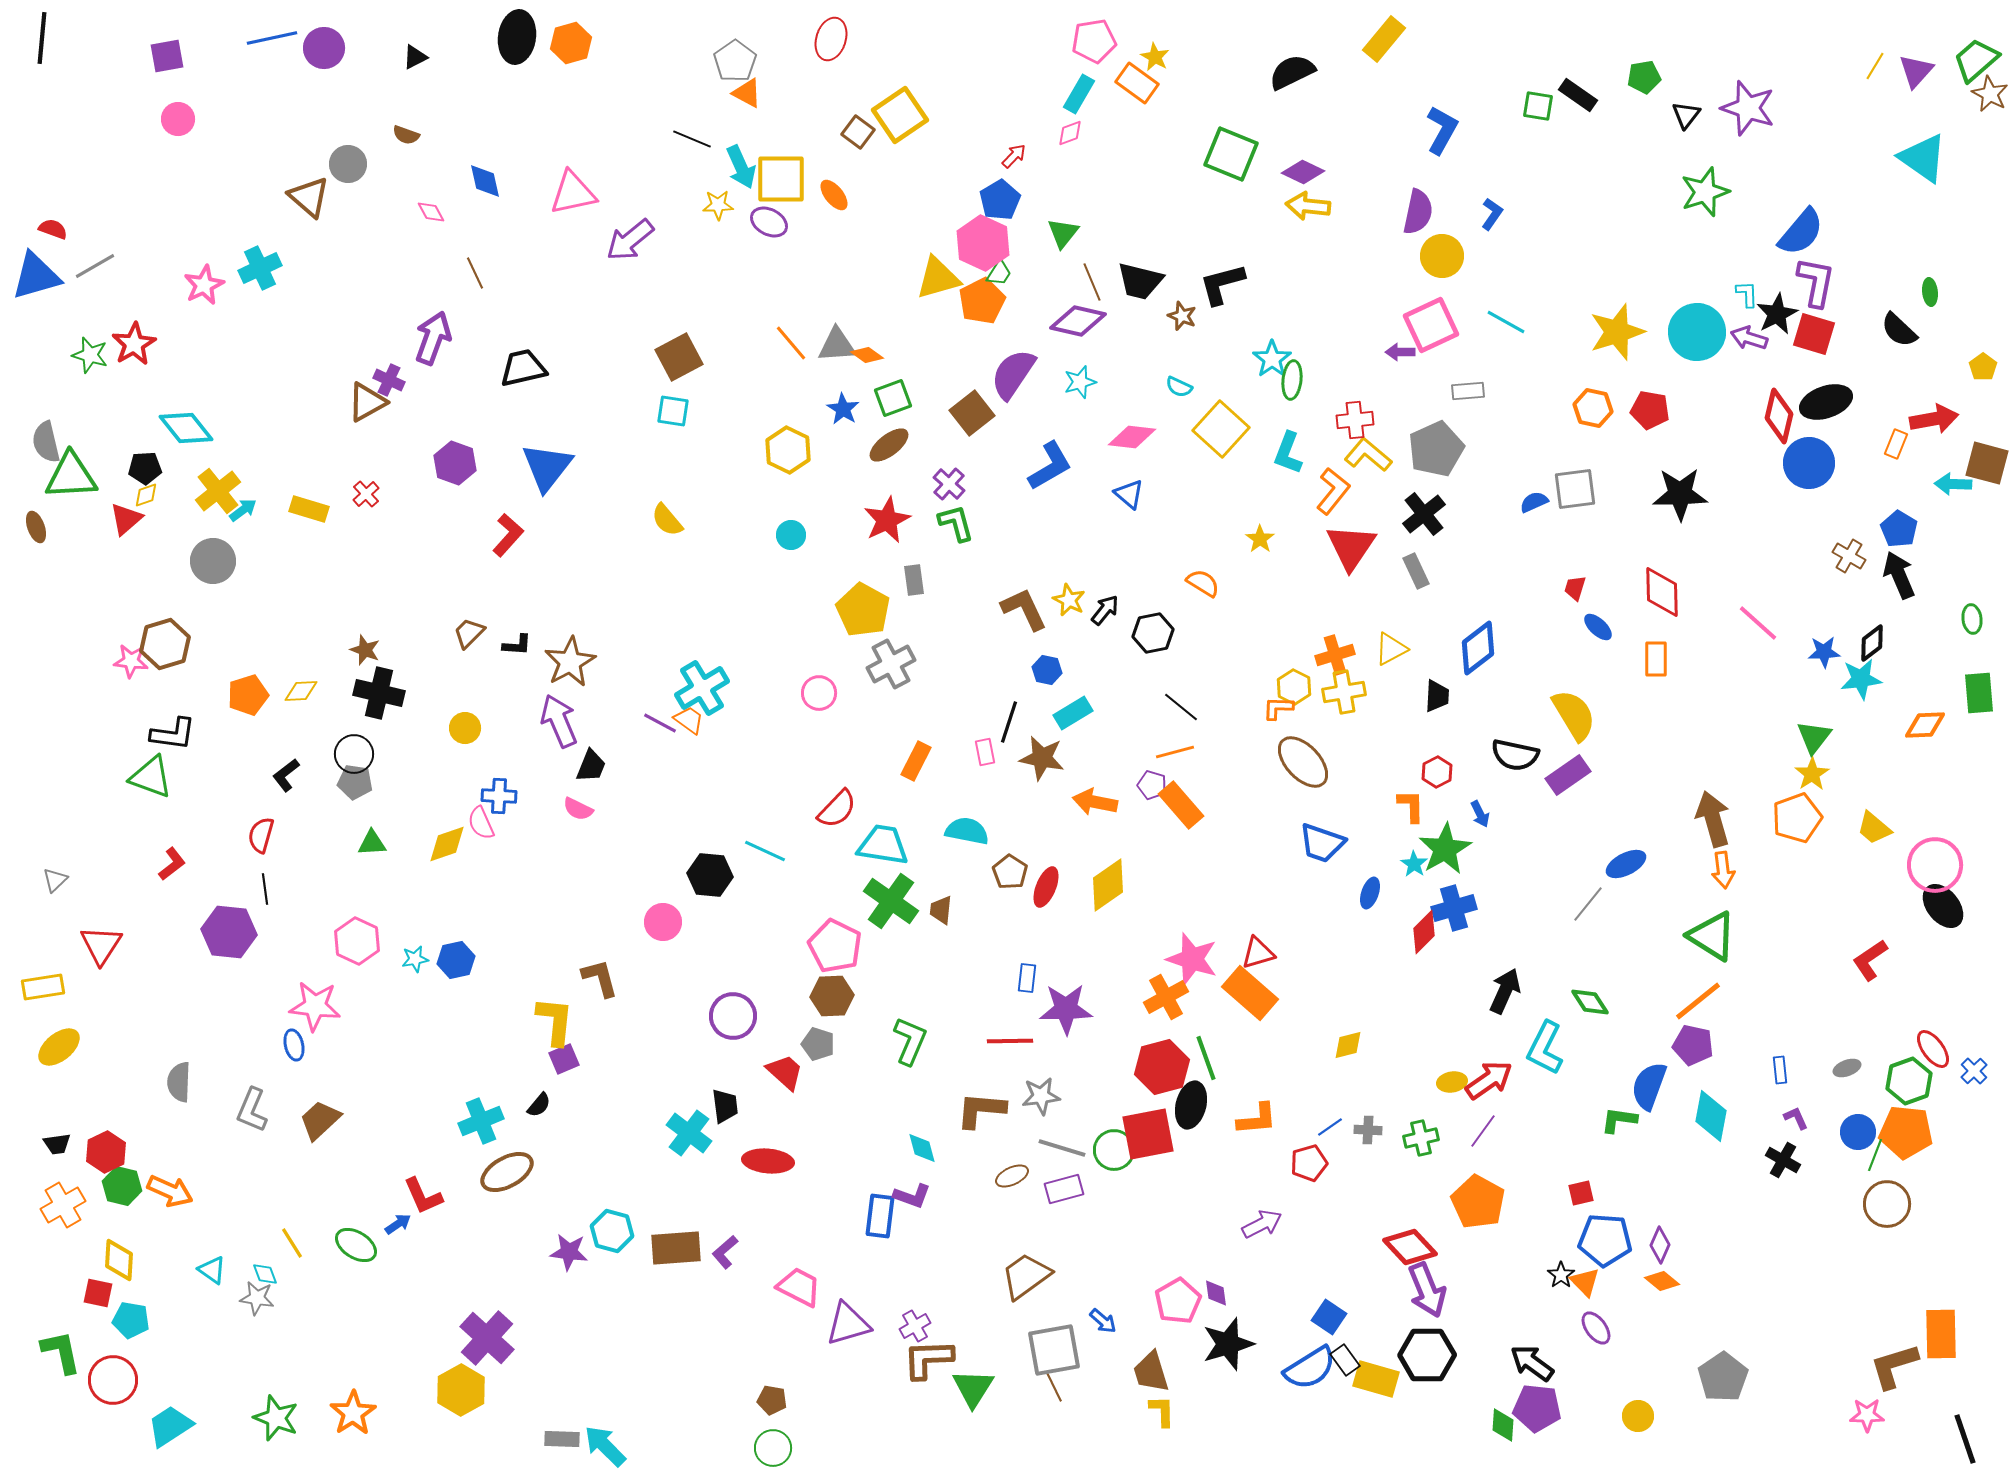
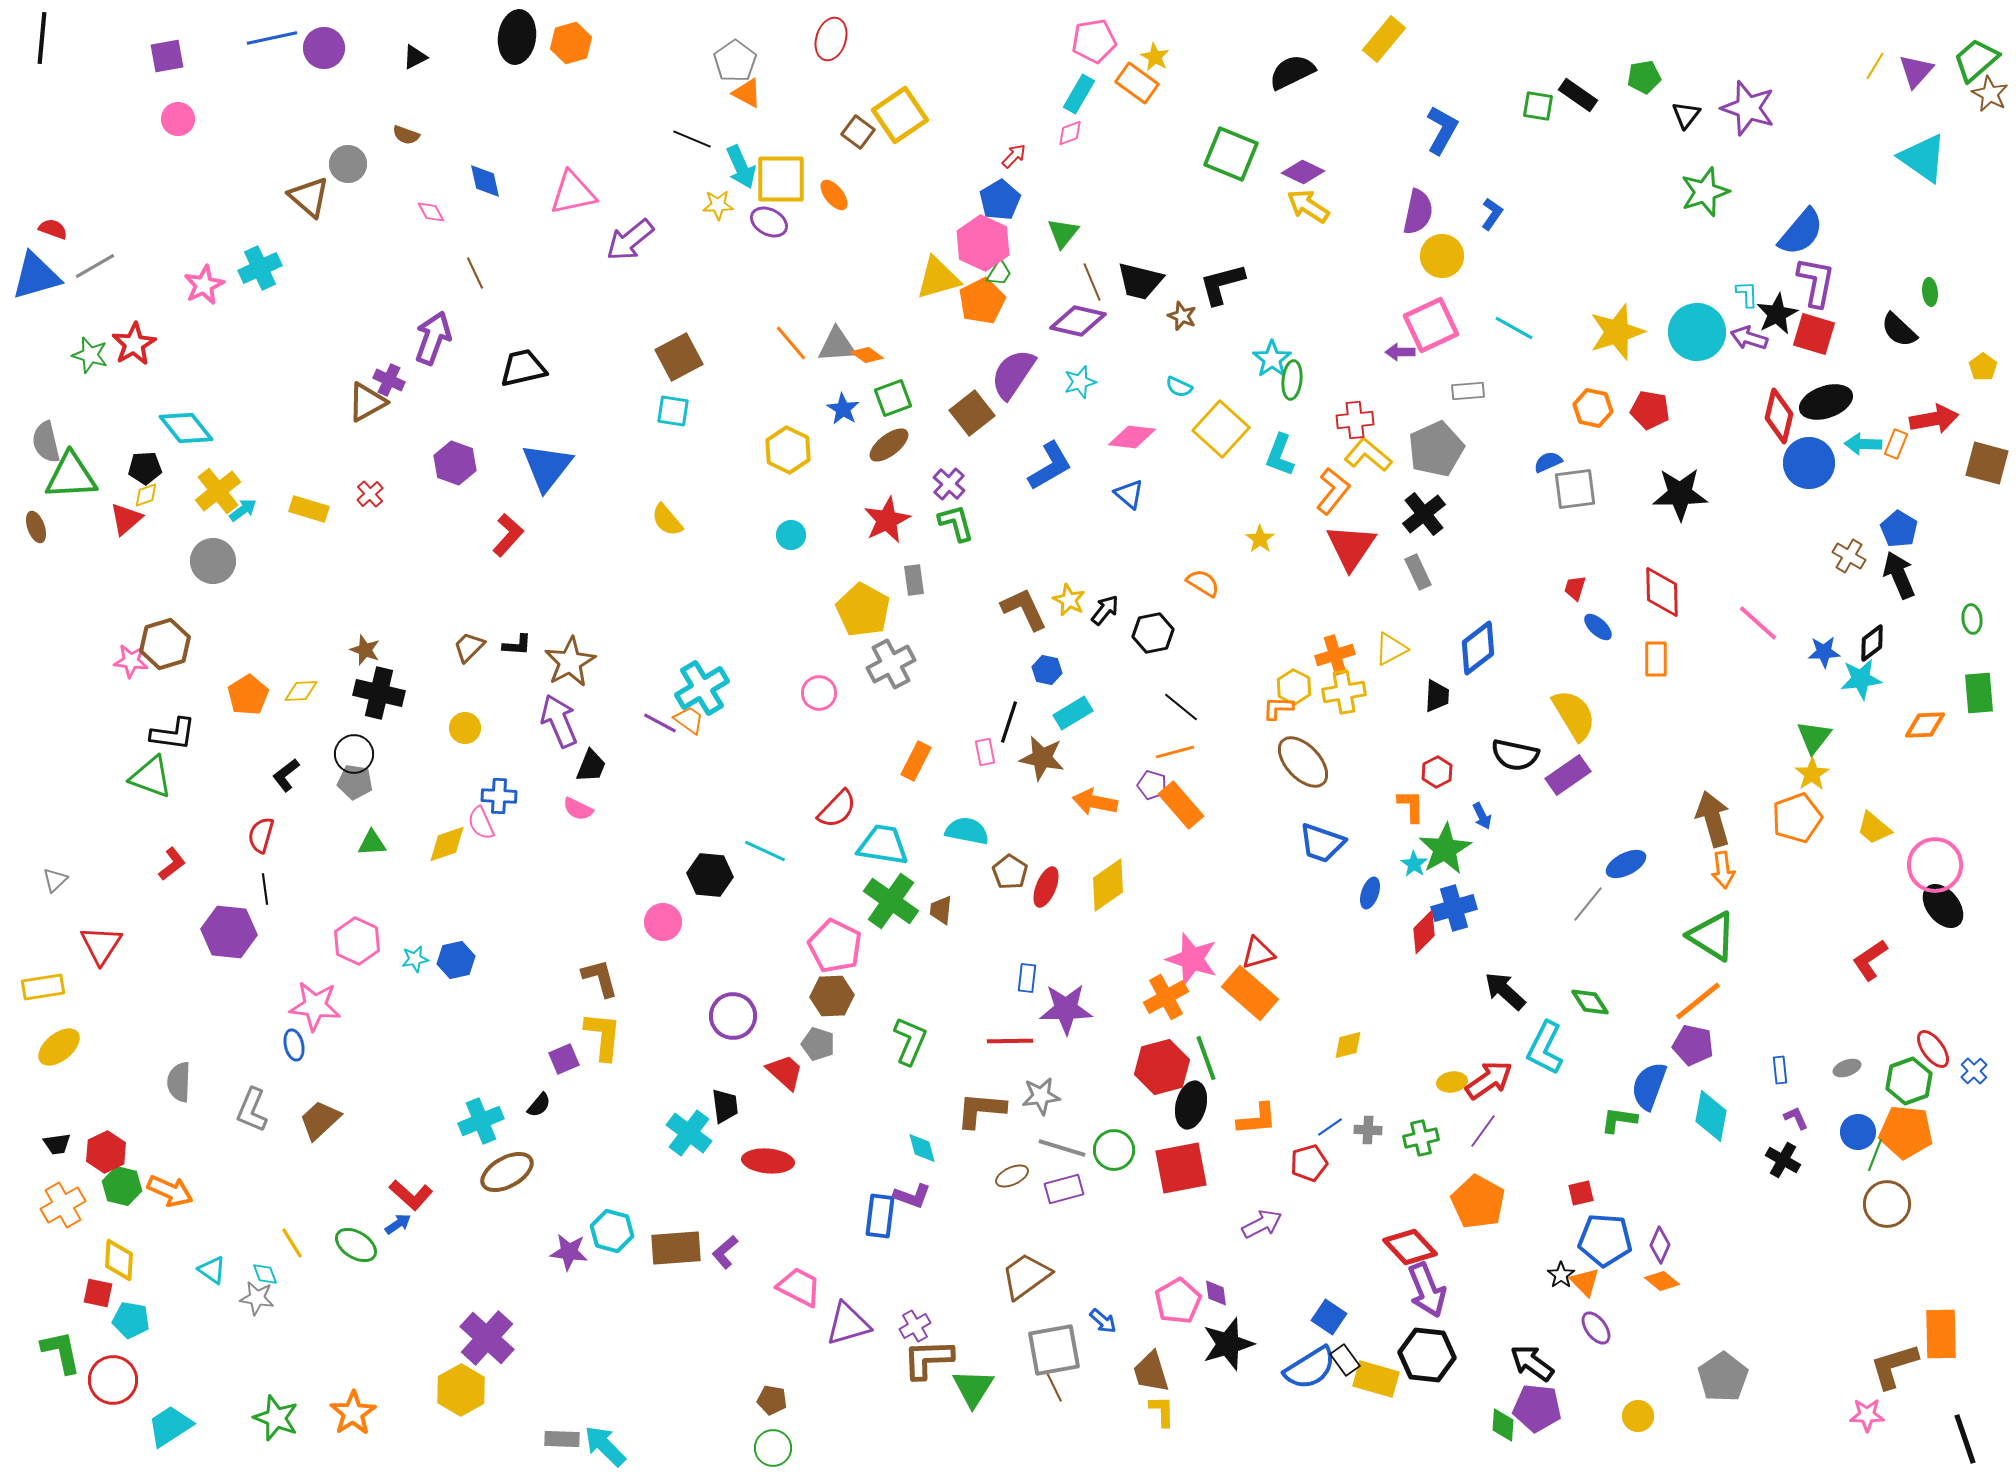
yellow arrow at (1308, 206): rotated 27 degrees clockwise
cyan line at (1506, 322): moved 8 px right, 6 px down
cyan L-shape at (1288, 453): moved 8 px left, 2 px down
cyan arrow at (1953, 484): moved 90 px left, 40 px up
red cross at (366, 494): moved 4 px right
blue semicircle at (1534, 502): moved 14 px right, 40 px up
gray rectangle at (1416, 571): moved 2 px right, 1 px down
brown trapezoid at (469, 633): moved 14 px down
orange pentagon at (248, 695): rotated 15 degrees counterclockwise
blue arrow at (1480, 814): moved 2 px right, 2 px down
black arrow at (1505, 991): rotated 72 degrees counterclockwise
yellow L-shape at (555, 1021): moved 48 px right, 15 px down
red square at (1148, 1134): moved 33 px right, 34 px down
red L-shape at (423, 1196): moved 12 px left, 1 px up; rotated 24 degrees counterclockwise
black hexagon at (1427, 1355): rotated 6 degrees clockwise
